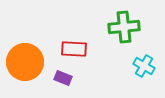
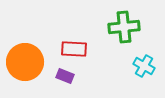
purple rectangle: moved 2 px right, 2 px up
